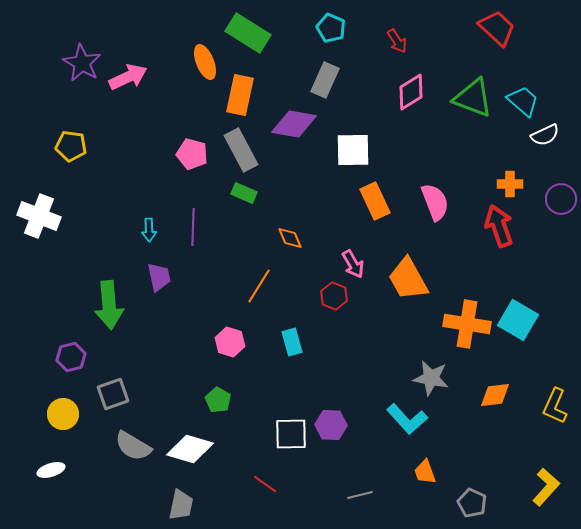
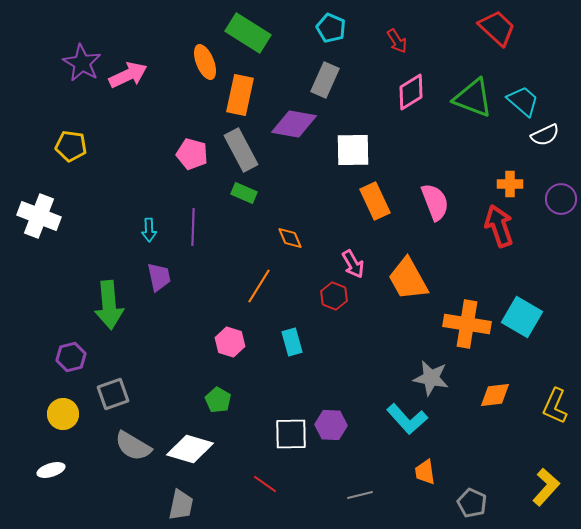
pink arrow at (128, 77): moved 2 px up
cyan square at (518, 320): moved 4 px right, 3 px up
orange trapezoid at (425, 472): rotated 12 degrees clockwise
